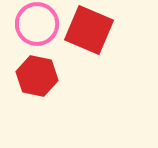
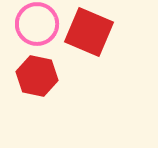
red square: moved 2 px down
